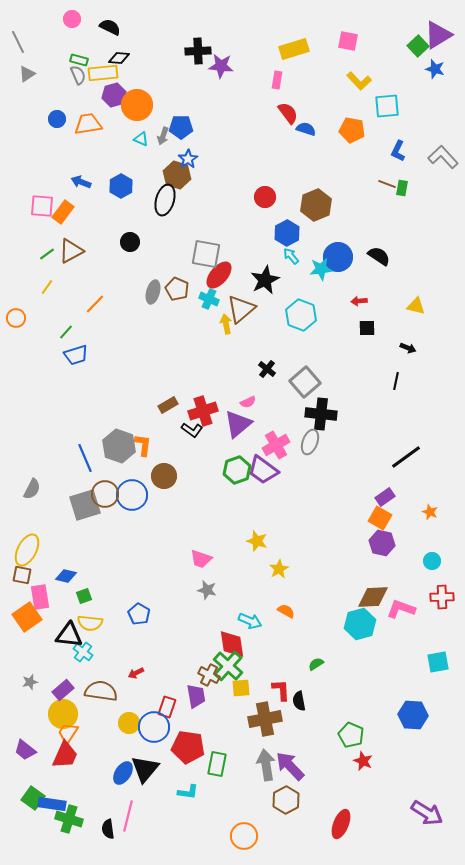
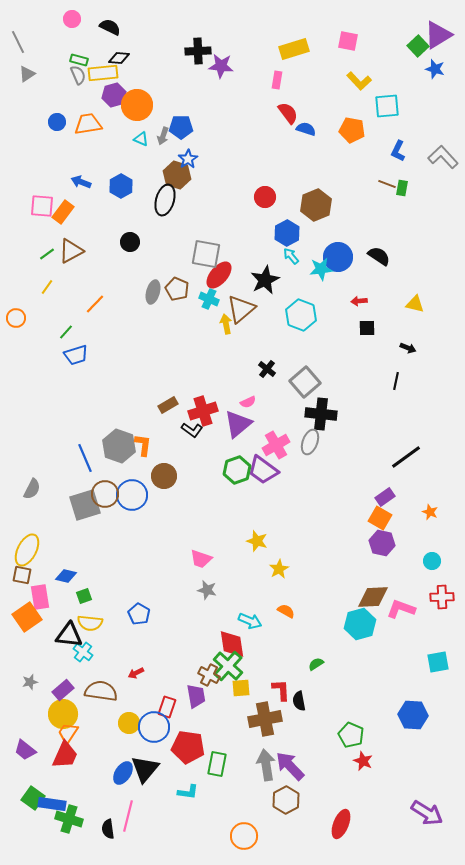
blue circle at (57, 119): moved 3 px down
yellow triangle at (416, 306): moved 1 px left, 2 px up
